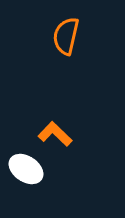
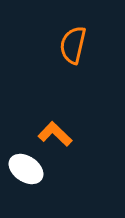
orange semicircle: moved 7 px right, 9 px down
